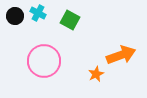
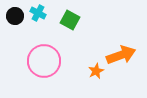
orange star: moved 3 px up
